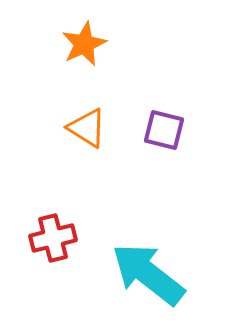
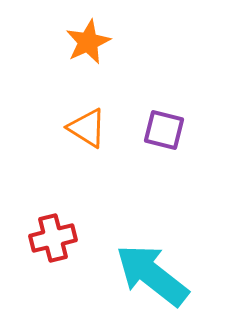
orange star: moved 4 px right, 2 px up
cyan arrow: moved 4 px right, 1 px down
